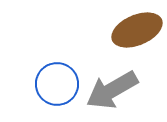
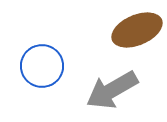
blue circle: moved 15 px left, 18 px up
